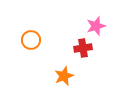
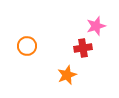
orange circle: moved 4 px left, 6 px down
orange star: moved 3 px right, 1 px up
